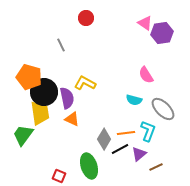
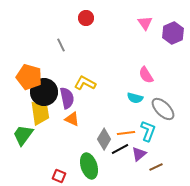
pink triangle: rotated 21 degrees clockwise
purple hexagon: moved 11 px right; rotated 15 degrees counterclockwise
cyan semicircle: moved 1 px right, 2 px up
